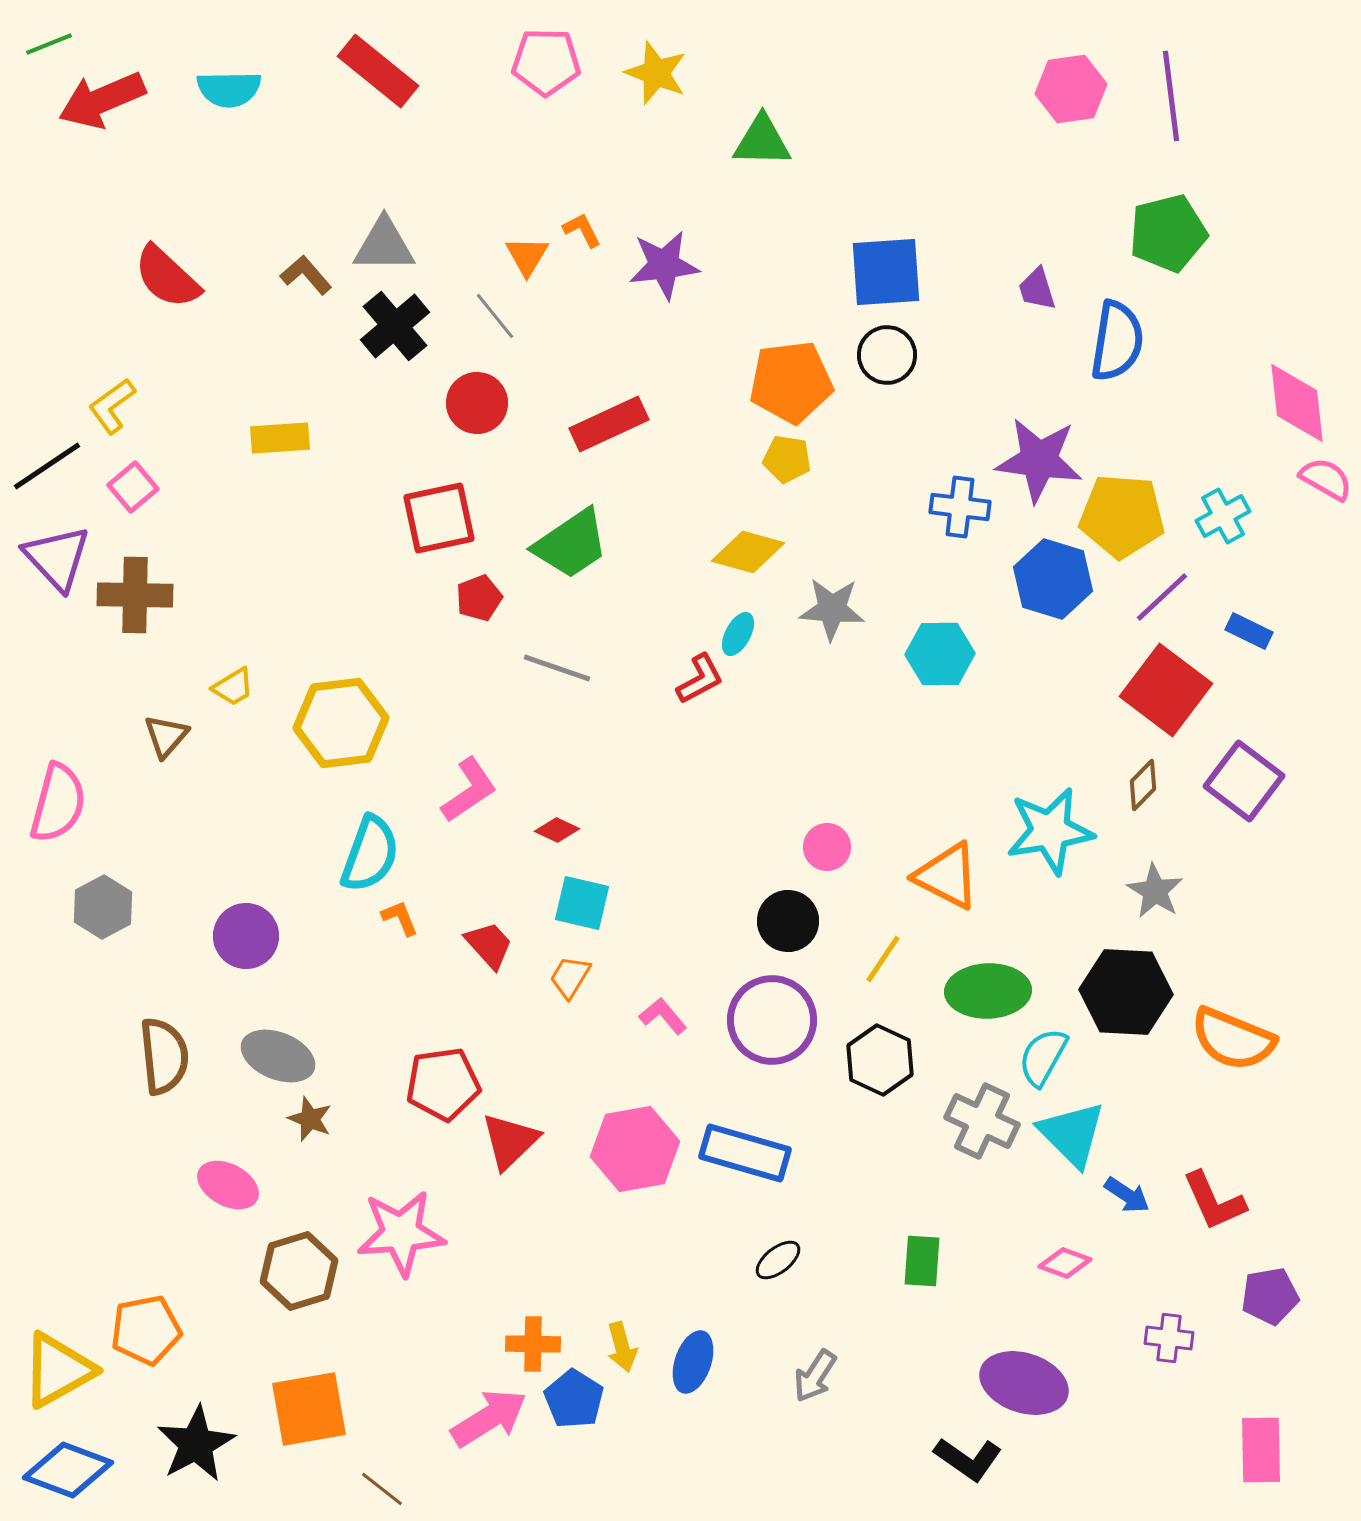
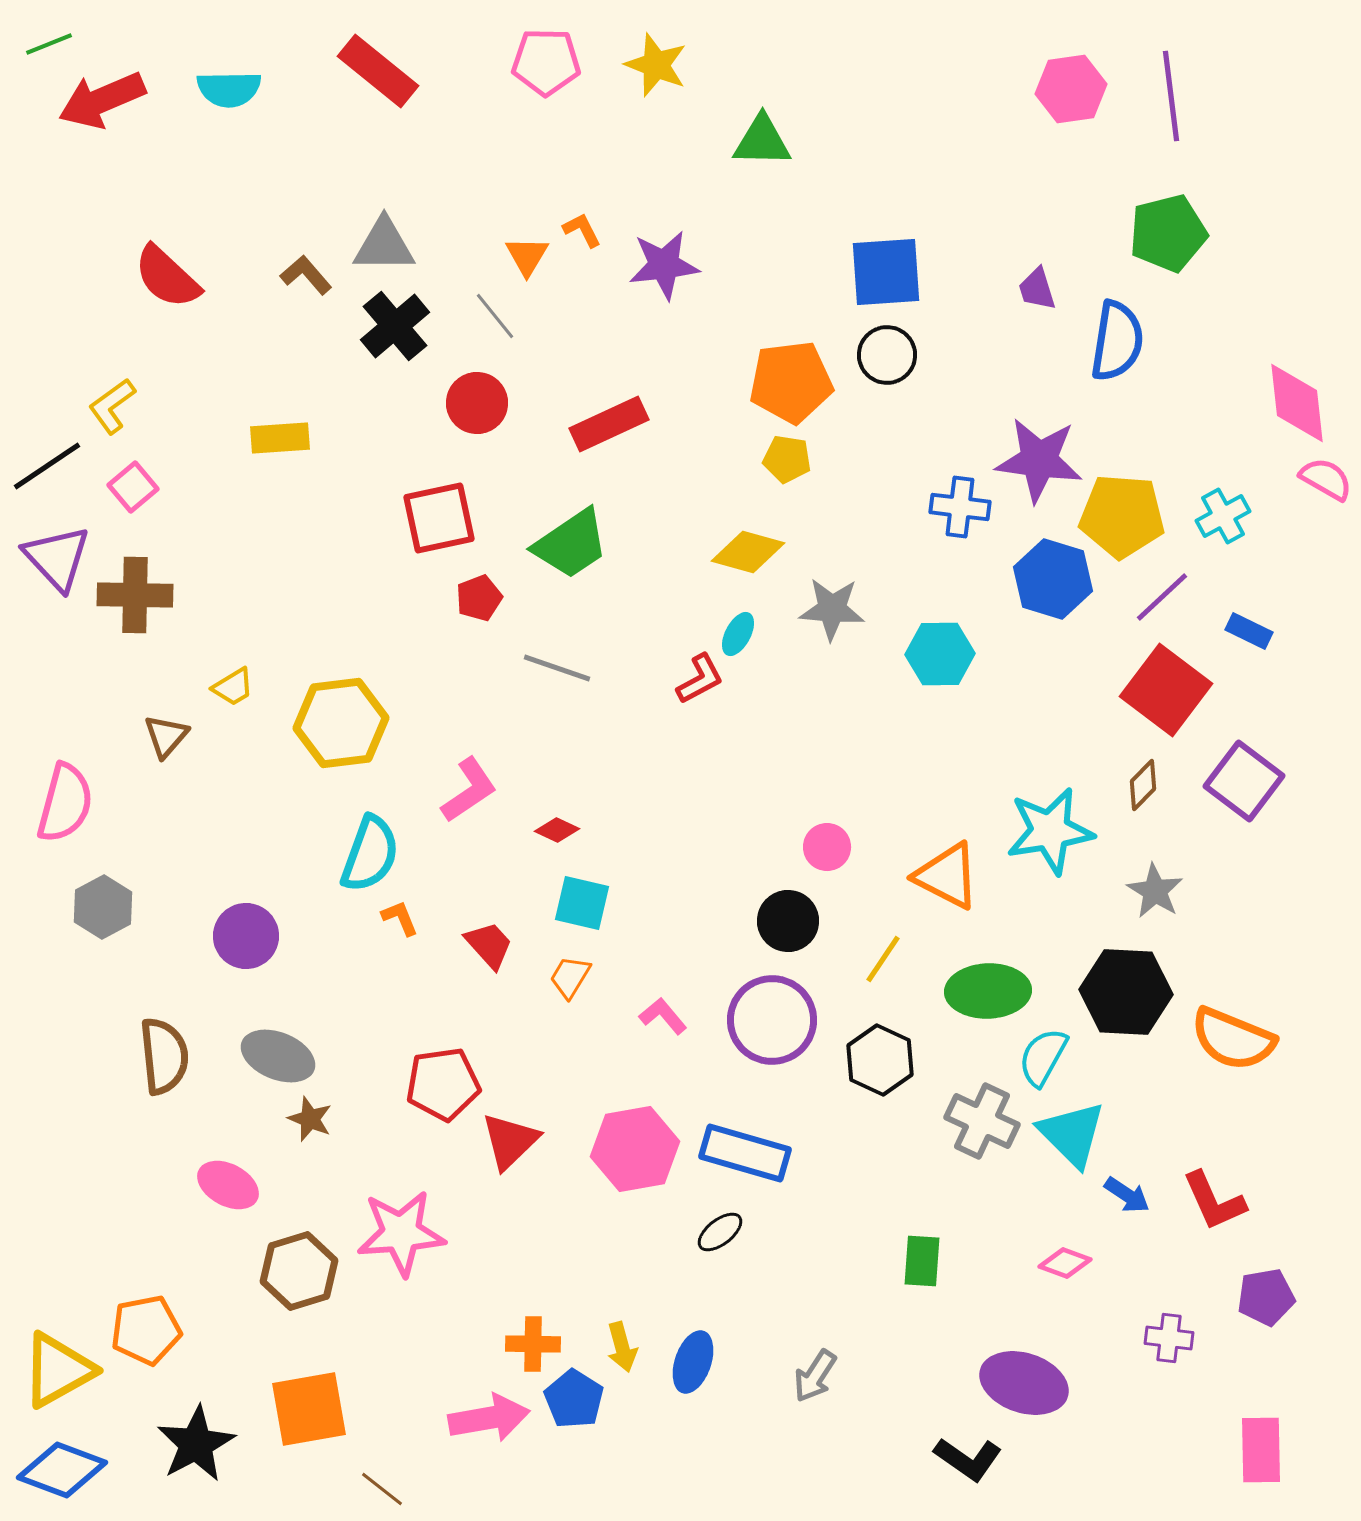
yellow star at (656, 73): moved 8 px up
pink semicircle at (58, 803): moved 7 px right
black ellipse at (778, 1260): moved 58 px left, 28 px up
purple pentagon at (1270, 1296): moved 4 px left, 1 px down
pink arrow at (489, 1418): rotated 22 degrees clockwise
blue diamond at (68, 1470): moved 6 px left
